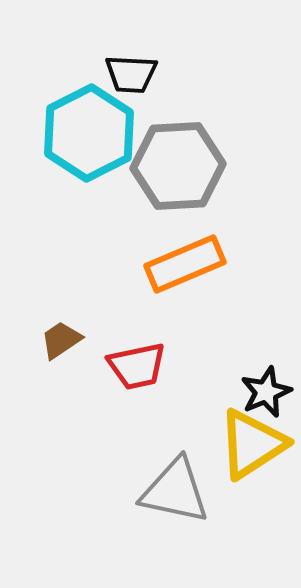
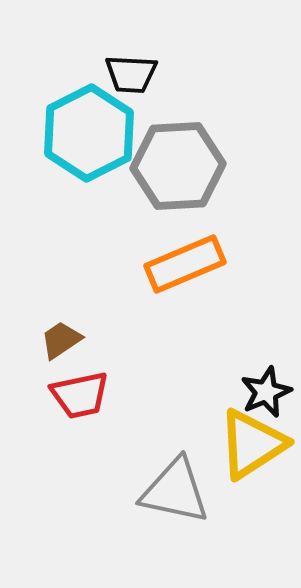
red trapezoid: moved 57 px left, 29 px down
